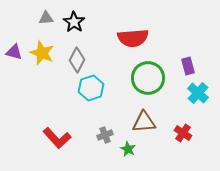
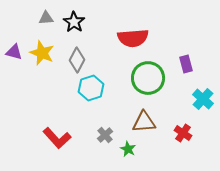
purple rectangle: moved 2 px left, 2 px up
cyan cross: moved 5 px right, 6 px down
gray cross: rotated 21 degrees counterclockwise
